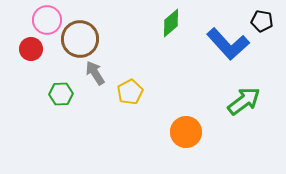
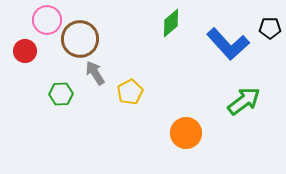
black pentagon: moved 8 px right, 7 px down; rotated 10 degrees counterclockwise
red circle: moved 6 px left, 2 px down
orange circle: moved 1 px down
